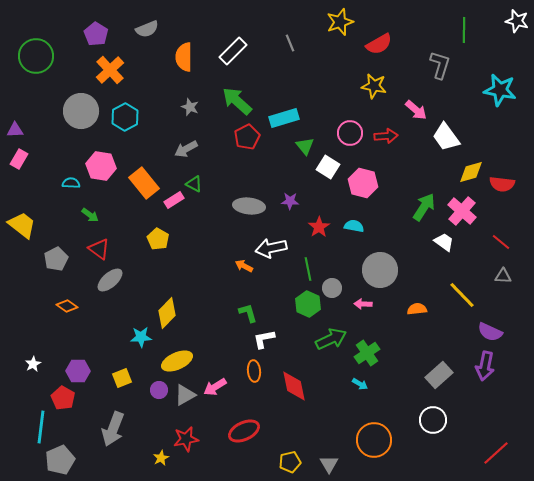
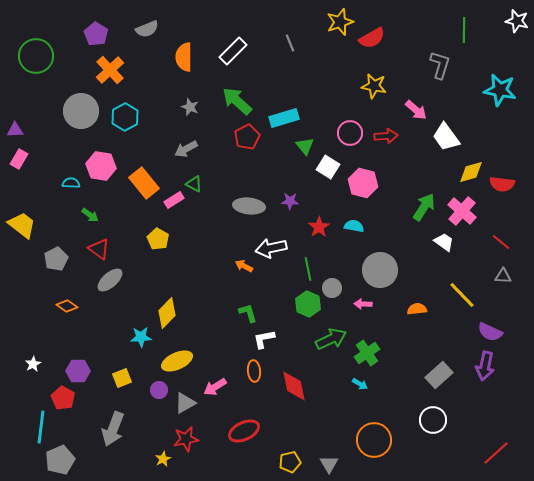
red semicircle at (379, 44): moved 7 px left, 6 px up
gray triangle at (185, 395): moved 8 px down
yellow star at (161, 458): moved 2 px right, 1 px down
